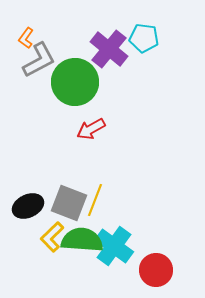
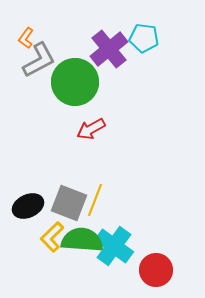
purple cross: rotated 12 degrees clockwise
